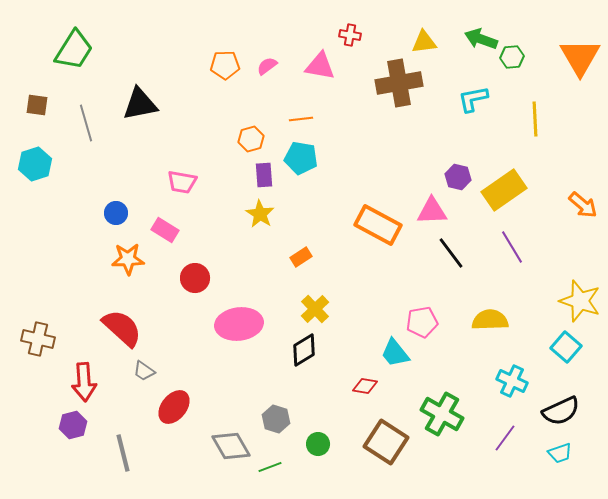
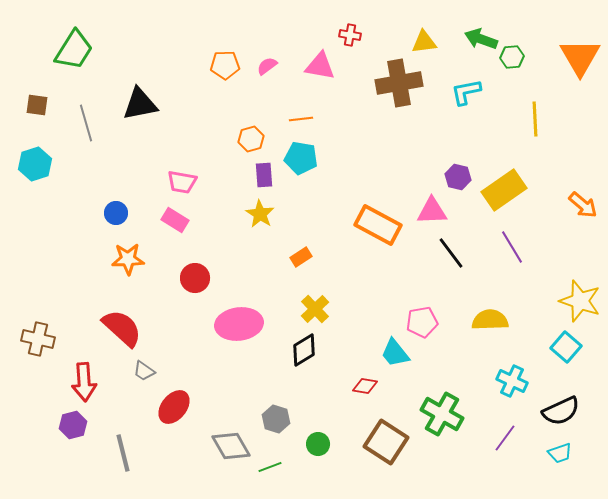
cyan L-shape at (473, 99): moved 7 px left, 7 px up
pink rectangle at (165, 230): moved 10 px right, 10 px up
